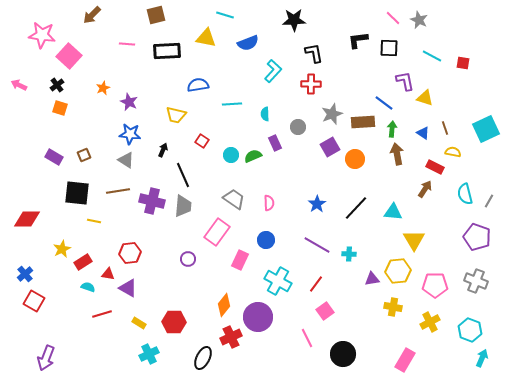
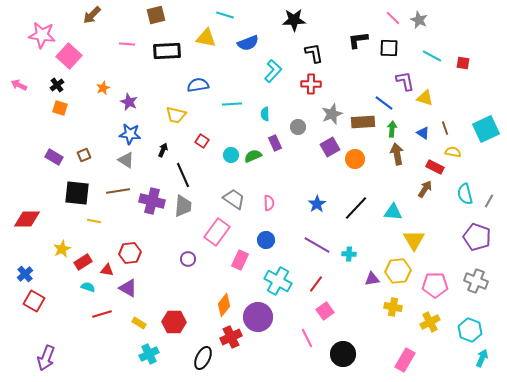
red triangle at (108, 274): moved 1 px left, 4 px up
